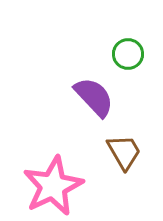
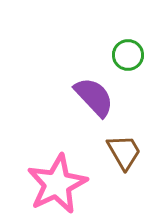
green circle: moved 1 px down
pink star: moved 4 px right, 2 px up
